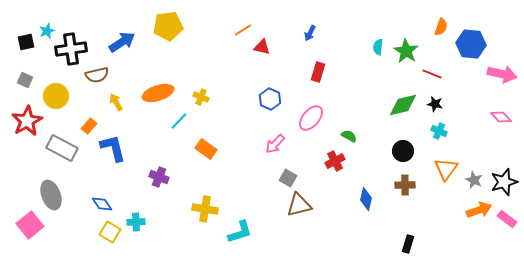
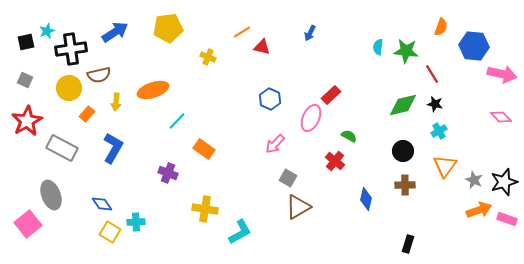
yellow pentagon at (168, 26): moved 2 px down
orange line at (243, 30): moved 1 px left, 2 px down
blue arrow at (122, 42): moved 7 px left, 10 px up
blue hexagon at (471, 44): moved 3 px right, 2 px down
green star at (406, 51): rotated 25 degrees counterclockwise
red rectangle at (318, 72): moved 13 px right, 23 px down; rotated 30 degrees clockwise
red line at (432, 74): rotated 36 degrees clockwise
brown semicircle at (97, 75): moved 2 px right
orange ellipse at (158, 93): moved 5 px left, 3 px up
yellow circle at (56, 96): moved 13 px right, 8 px up
yellow cross at (201, 97): moved 7 px right, 40 px up
yellow arrow at (116, 102): rotated 144 degrees counterclockwise
pink ellipse at (311, 118): rotated 16 degrees counterclockwise
cyan line at (179, 121): moved 2 px left
orange rectangle at (89, 126): moved 2 px left, 12 px up
cyan cross at (439, 131): rotated 35 degrees clockwise
blue L-shape at (113, 148): rotated 44 degrees clockwise
orange rectangle at (206, 149): moved 2 px left
red cross at (335, 161): rotated 24 degrees counterclockwise
orange triangle at (446, 169): moved 1 px left, 3 px up
purple cross at (159, 177): moved 9 px right, 4 px up
brown triangle at (299, 205): moved 1 px left, 2 px down; rotated 16 degrees counterclockwise
pink rectangle at (507, 219): rotated 18 degrees counterclockwise
pink square at (30, 225): moved 2 px left, 1 px up
cyan L-shape at (240, 232): rotated 12 degrees counterclockwise
